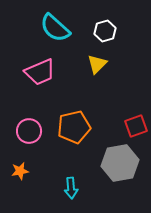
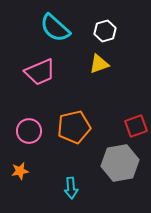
yellow triangle: moved 2 px right; rotated 25 degrees clockwise
